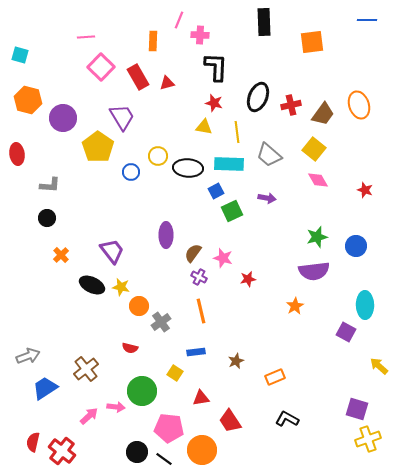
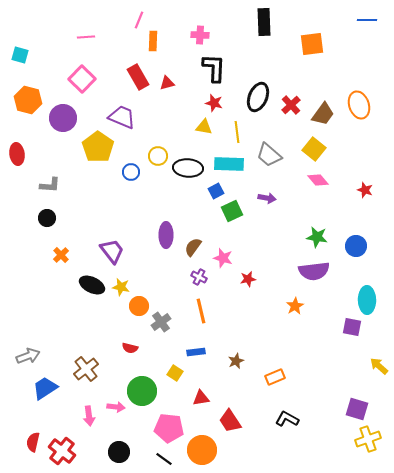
pink line at (179, 20): moved 40 px left
orange square at (312, 42): moved 2 px down
pink square at (101, 67): moved 19 px left, 12 px down
black L-shape at (216, 67): moved 2 px left, 1 px down
red cross at (291, 105): rotated 30 degrees counterclockwise
purple trapezoid at (122, 117): rotated 36 degrees counterclockwise
pink diamond at (318, 180): rotated 10 degrees counterclockwise
green star at (317, 237): rotated 25 degrees clockwise
brown semicircle at (193, 253): moved 6 px up
cyan ellipse at (365, 305): moved 2 px right, 5 px up
purple square at (346, 332): moved 6 px right, 5 px up; rotated 18 degrees counterclockwise
pink arrow at (89, 416): rotated 126 degrees clockwise
black circle at (137, 452): moved 18 px left
